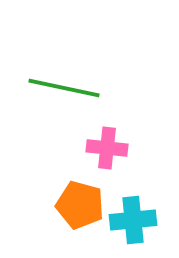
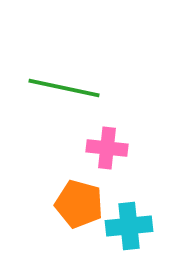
orange pentagon: moved 1 px left, 1 px up
cyan cross: moved 4 px left, 6 px down
